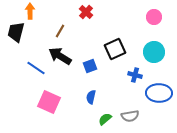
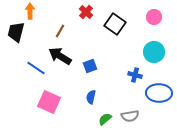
black square: moved 25 px up; rotated 30 degrees counterclockwise
